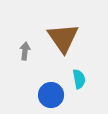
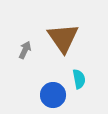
gray arrow: moved 1 px up; rotated 18 degrees clockwise
blue circle: moved 2 px right
